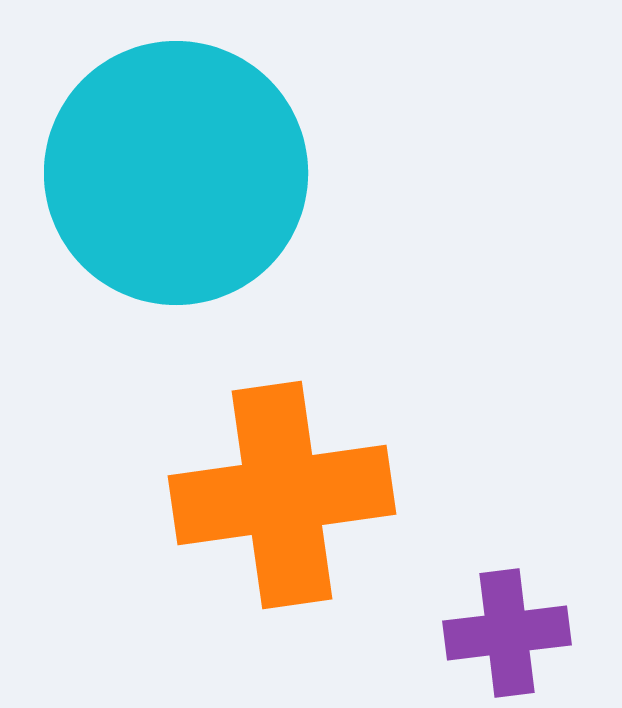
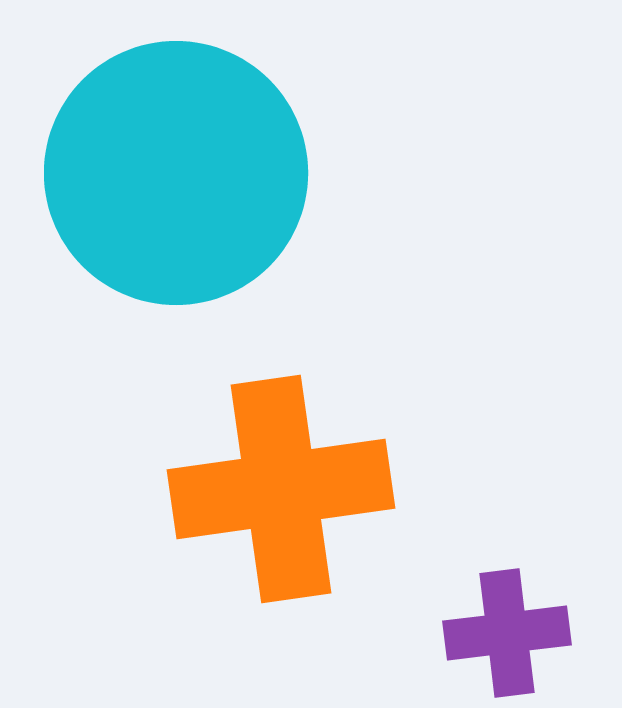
orange cross: moved 1 px left, 6 px up
